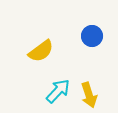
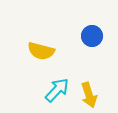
yellow semicircle: rotated 52 degrees clockwise
cyan arrow: moved 1 px left, 1 px up
